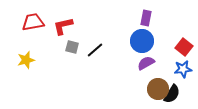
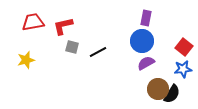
black line: moved 3 px right, 2 px down; rotated 12 degrees clockwise
